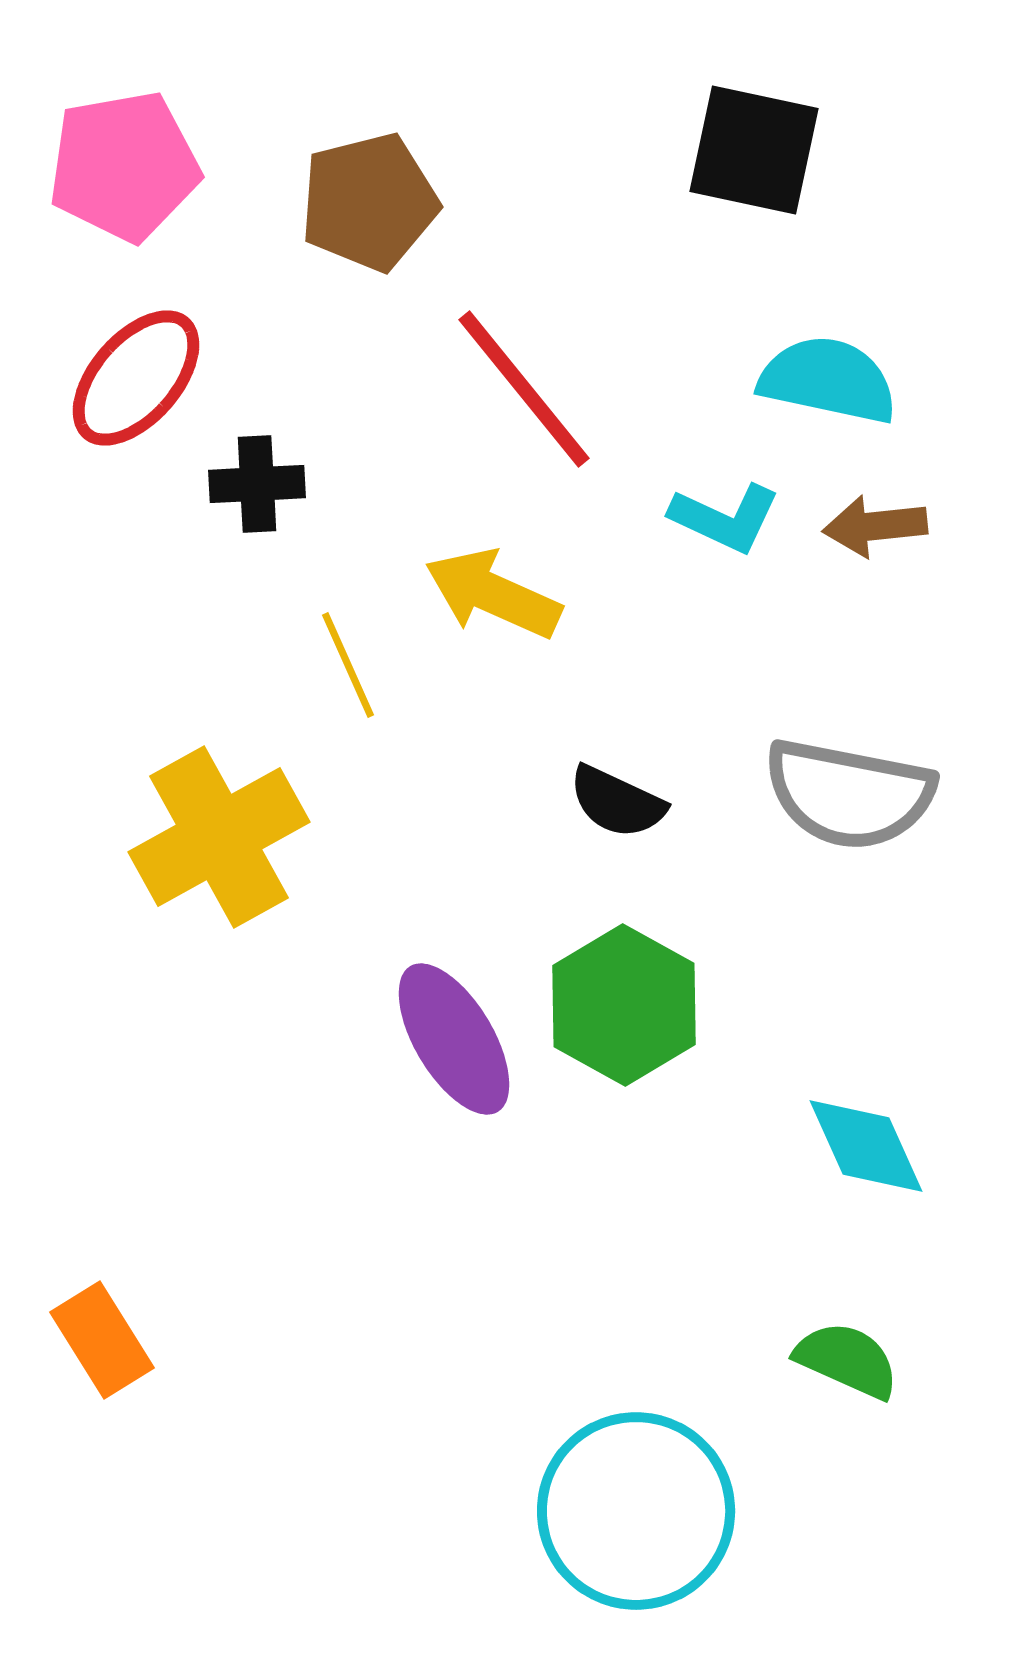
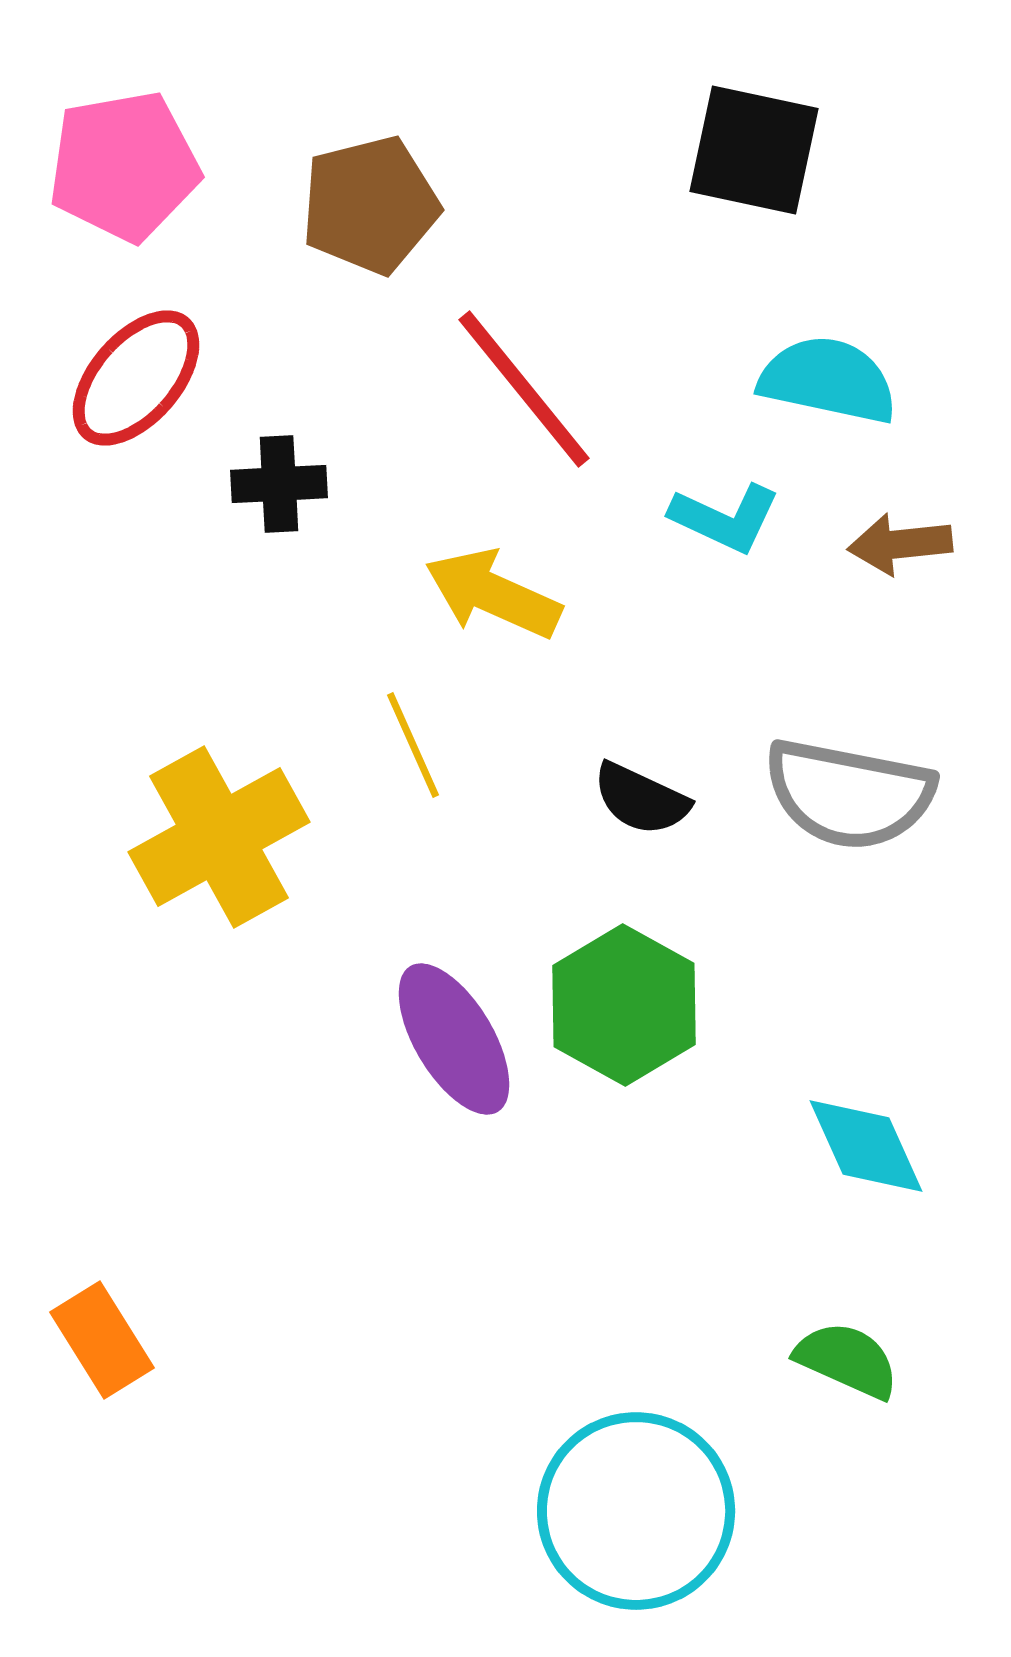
brown pentagon: moved 1 px right, 3 px down
black cross: moved 22 px right
brown arrow: moved 25 px right, 18 px down
yellow line: moved 65 px right, 80 px down
black semicircle: moved 24 px right, 3 px up
